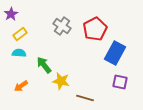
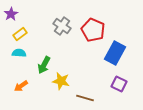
red pentagon: moved 2 px left, 1 px down; rotated 20 degrees counterclockwise
green arrow: rotated 114 degrees counterclockwise
purple square: moved 1 px left, 2 px down; rotated 14 degrees clockwise
